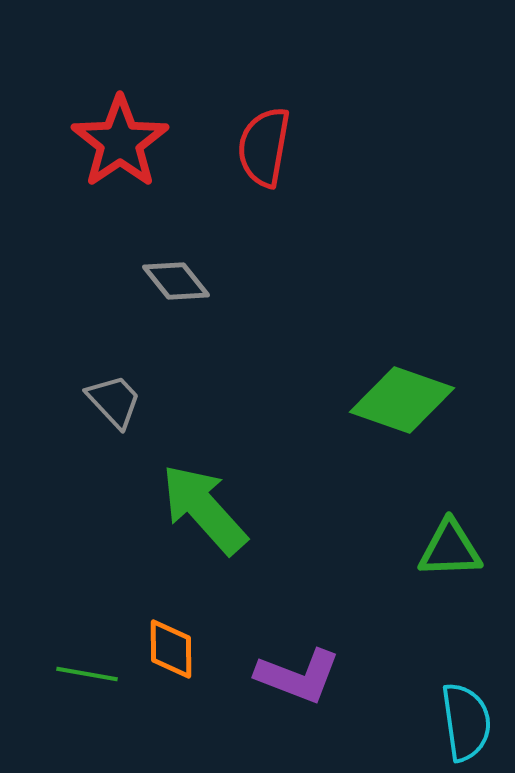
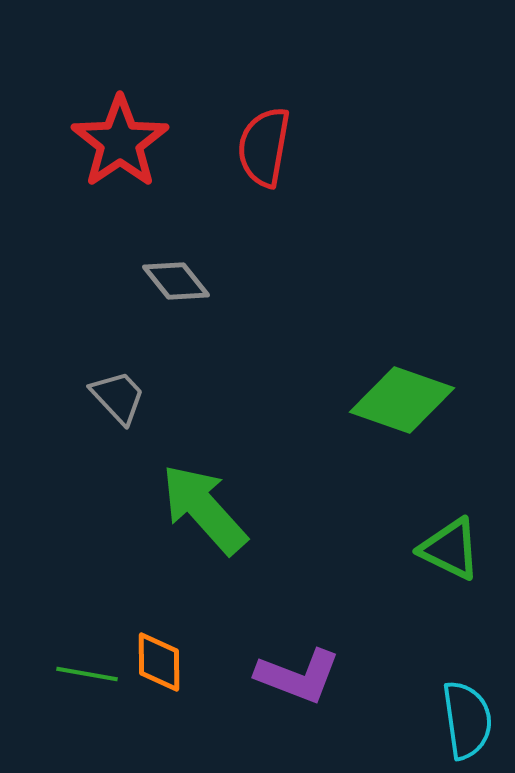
gray trapezoid: moved 4 px right, 4 px up
green triangle: rotated 28 degrees clockwise
orange diamond: moved 12 px left, 13 px down
cyan semicircle: moved 1 px right, 2 px up
